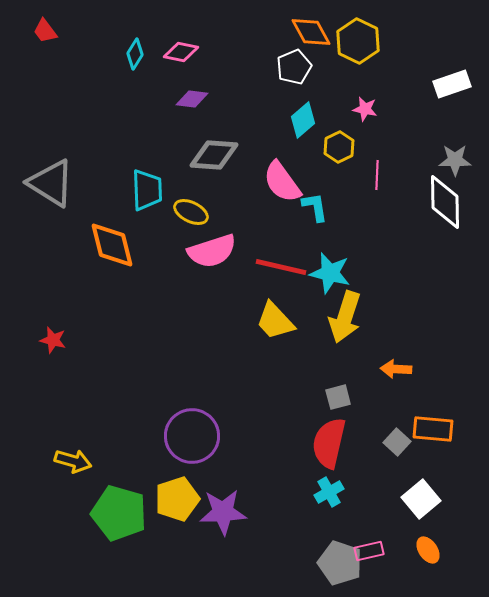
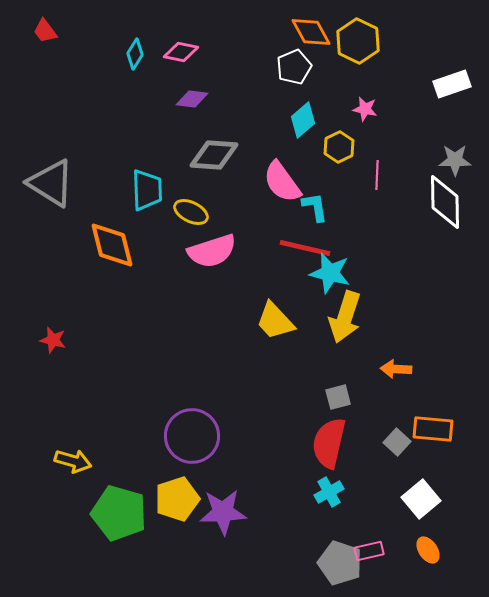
red line at (281, 267): moved 24 px right, 19 px up
